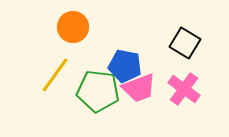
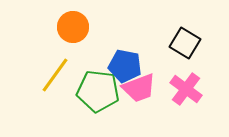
pink cross: moved 2 px right
